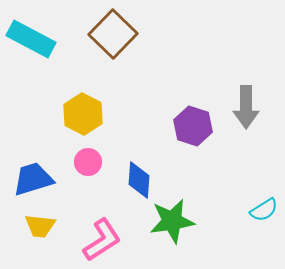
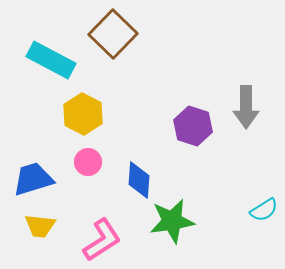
cyan rectangle: moved 20 px right, 21 px down
